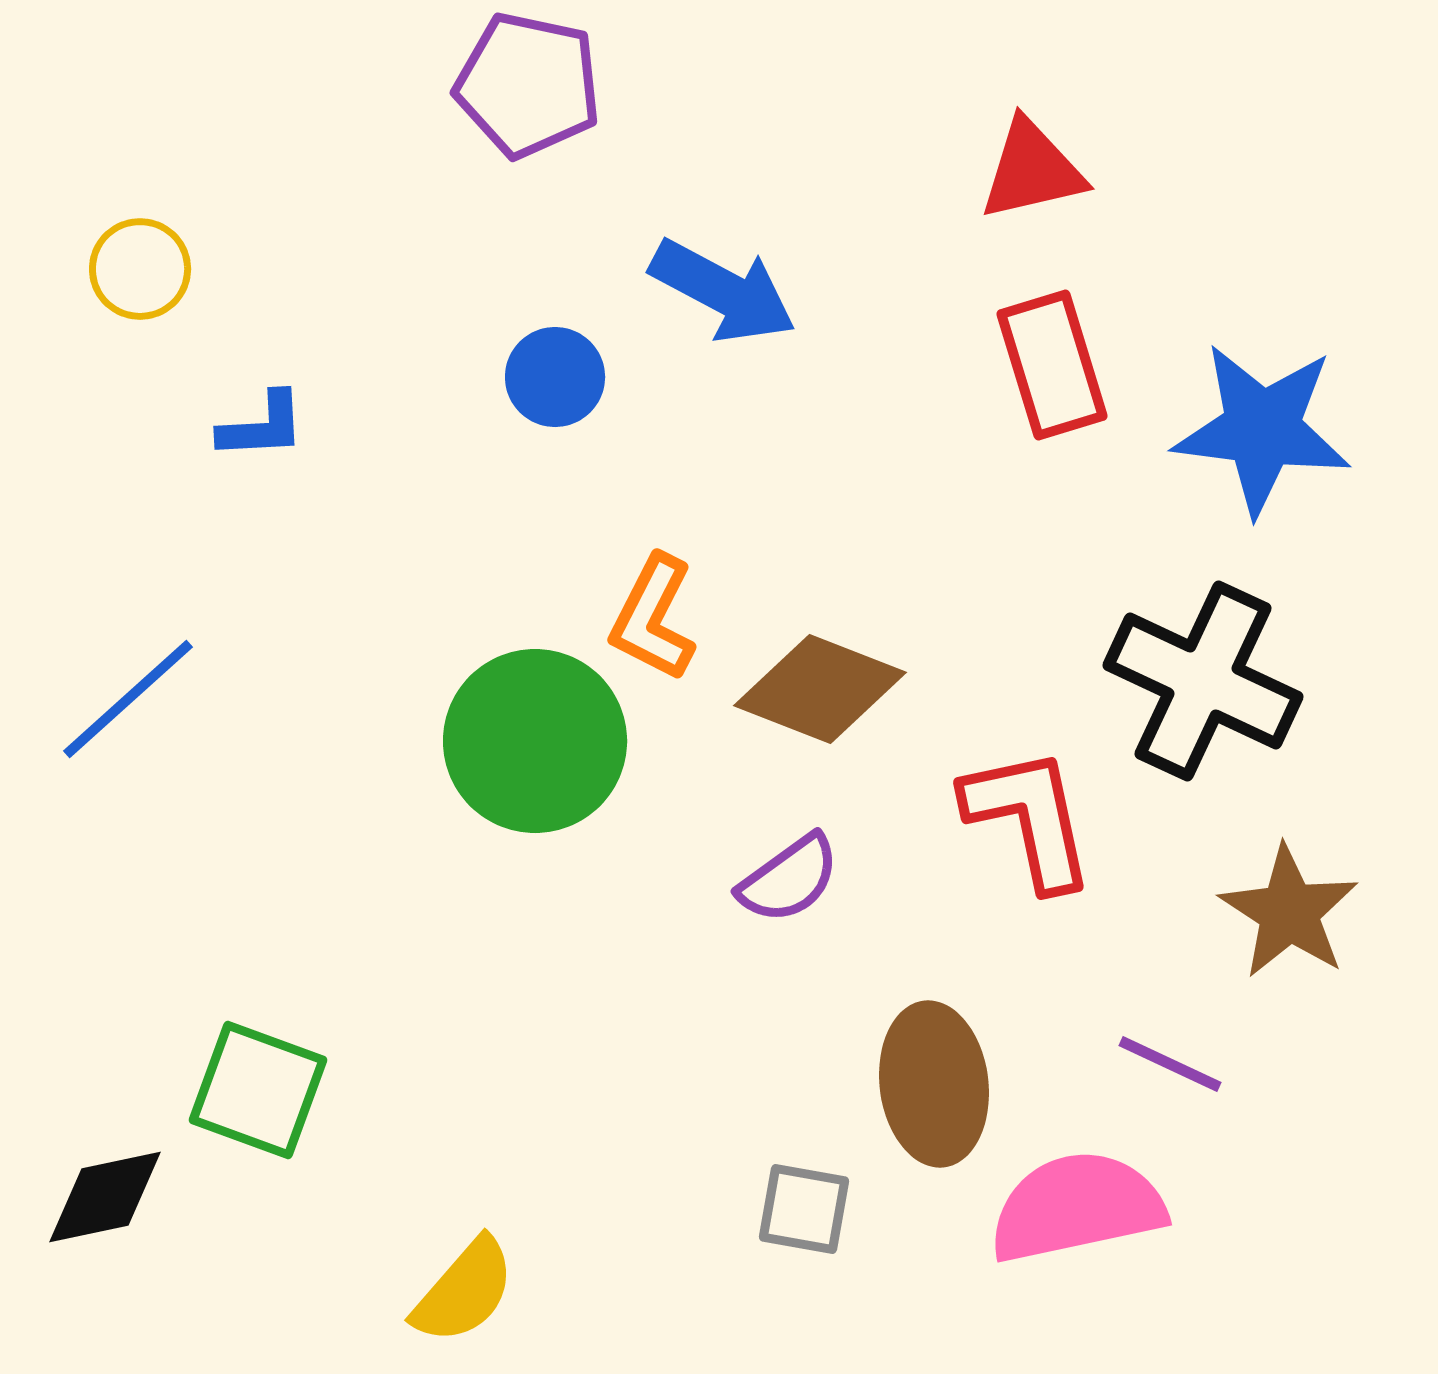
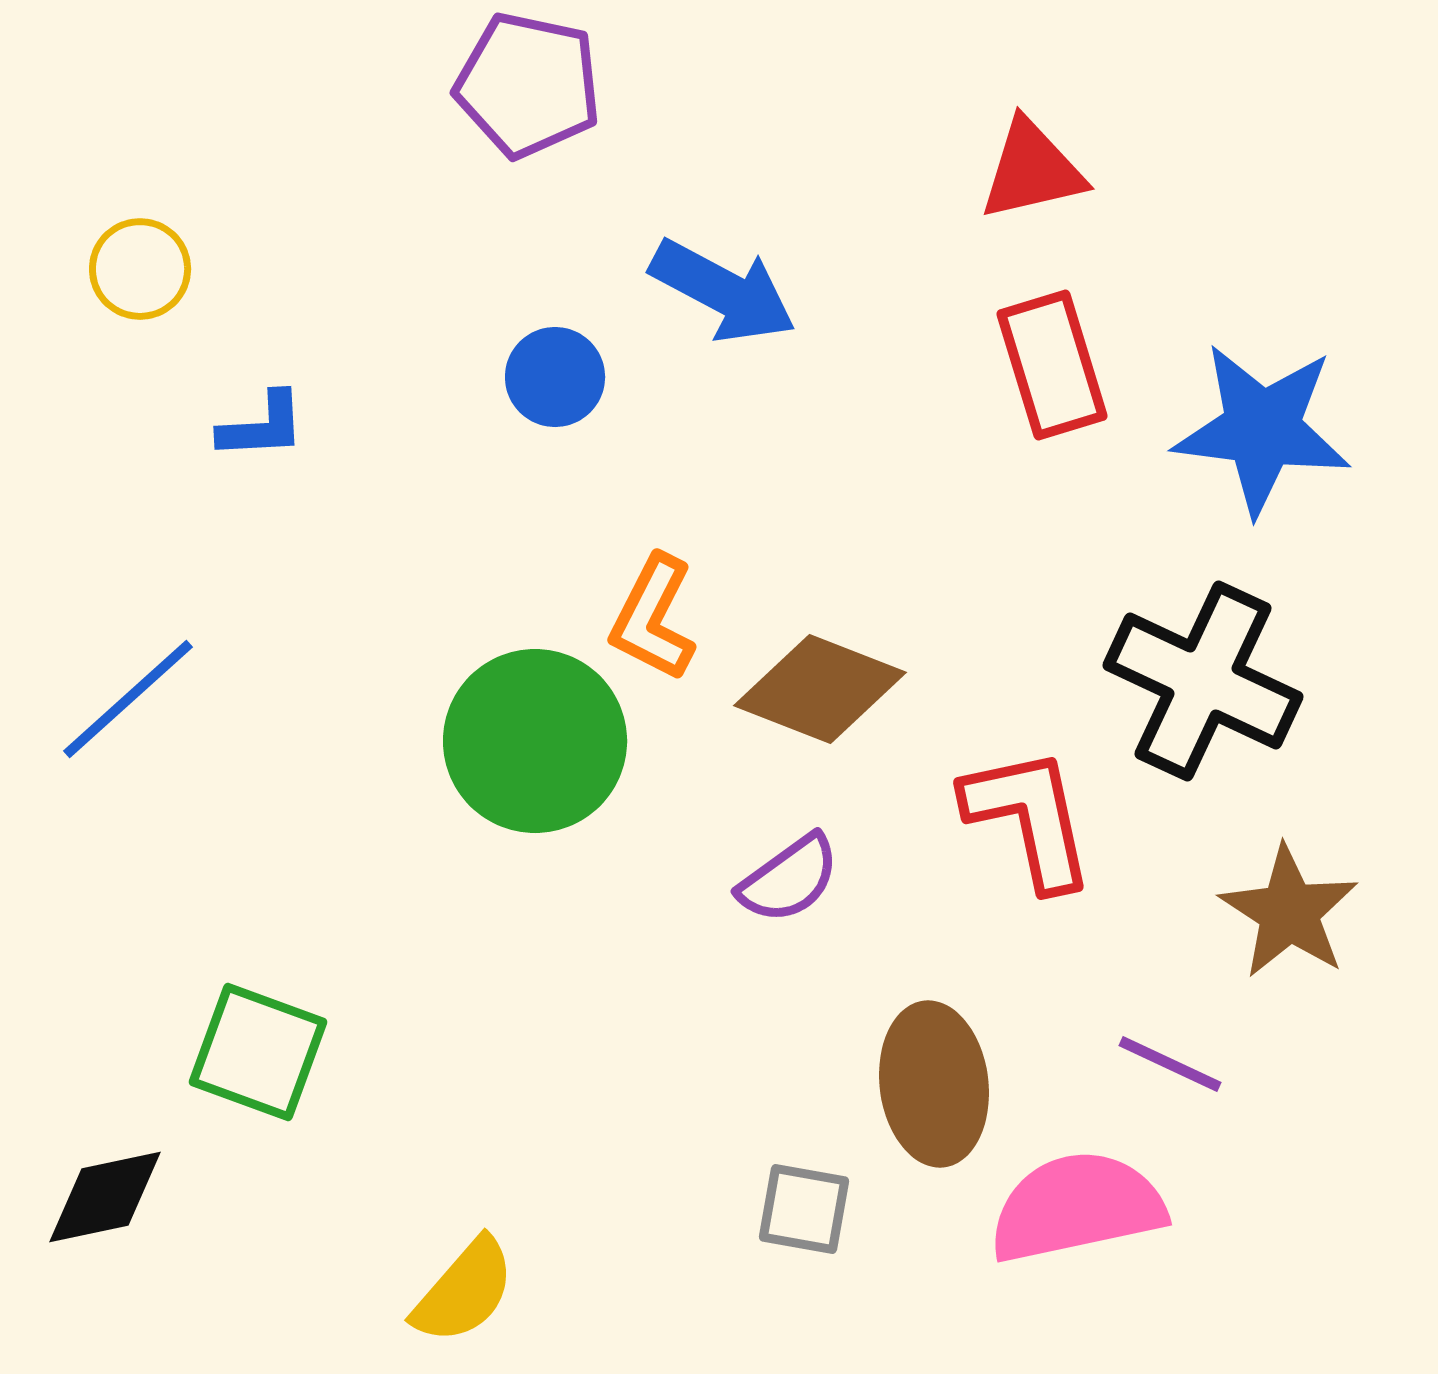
green square: moved 38 px up
